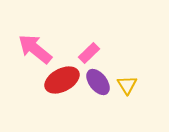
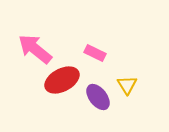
pink rectangle: moved 6 px right; rotated 70 degrees clockwise
purple ellipse: moved 15 px down
